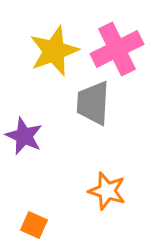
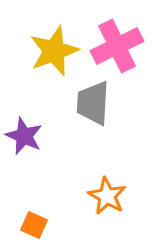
pink cross: moved 3 px up
orange star: moved 5 px down; rotated 12 degrees clockwise
